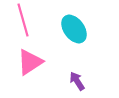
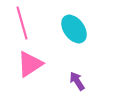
pink line: moved 1 px left, 3 px down
pink triangle: moved 2 px down
